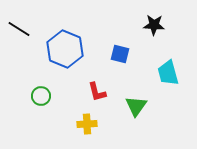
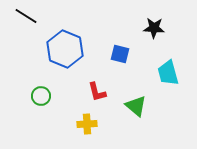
black star: moved 3 px down
black line: moved 7 px right, 13 px up
green triangle: rotated 25 degrees counterclockwise
